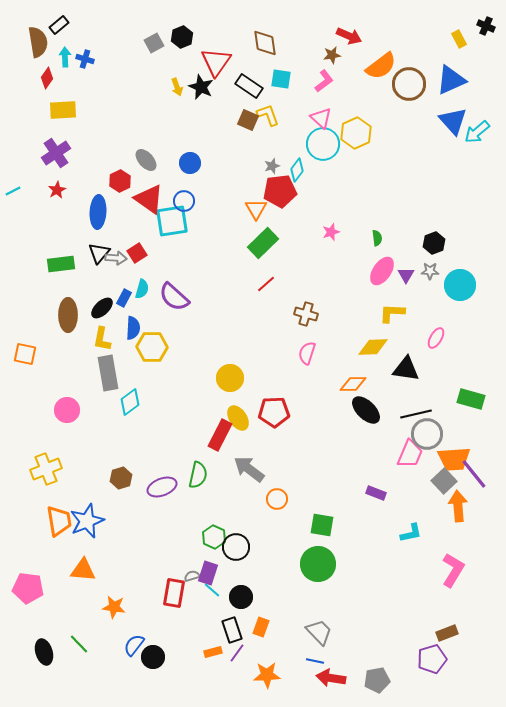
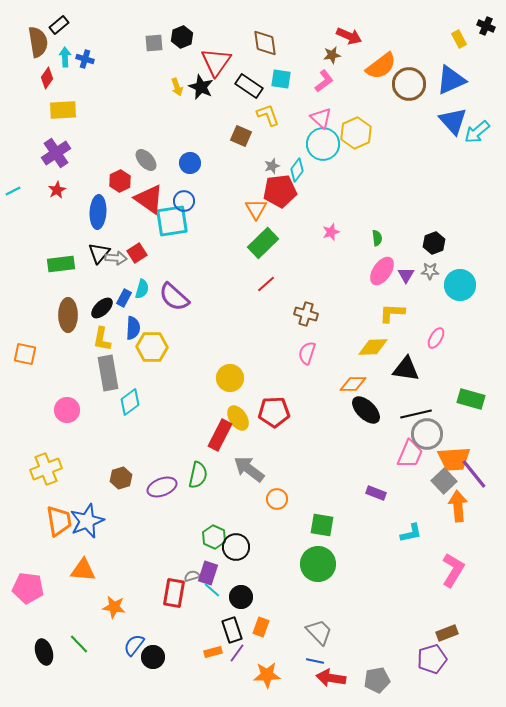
gray square at (154, 43): rotated 24 degrees clockwise
brown square at (248, 120): moved 7 px left, 16 px down
